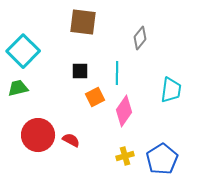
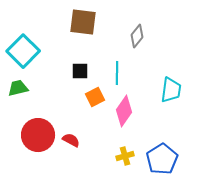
gray diamond: moved 3 px left, 2 px up
